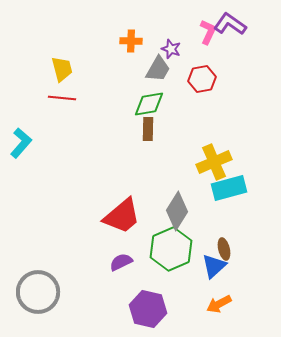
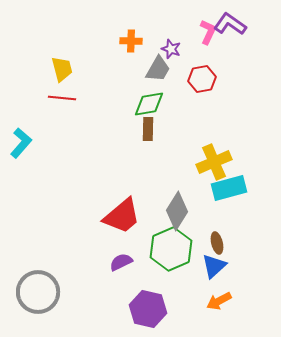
brown ellipse: moved 7 px left, 6 px up
orange arrow: moved 3 px up
